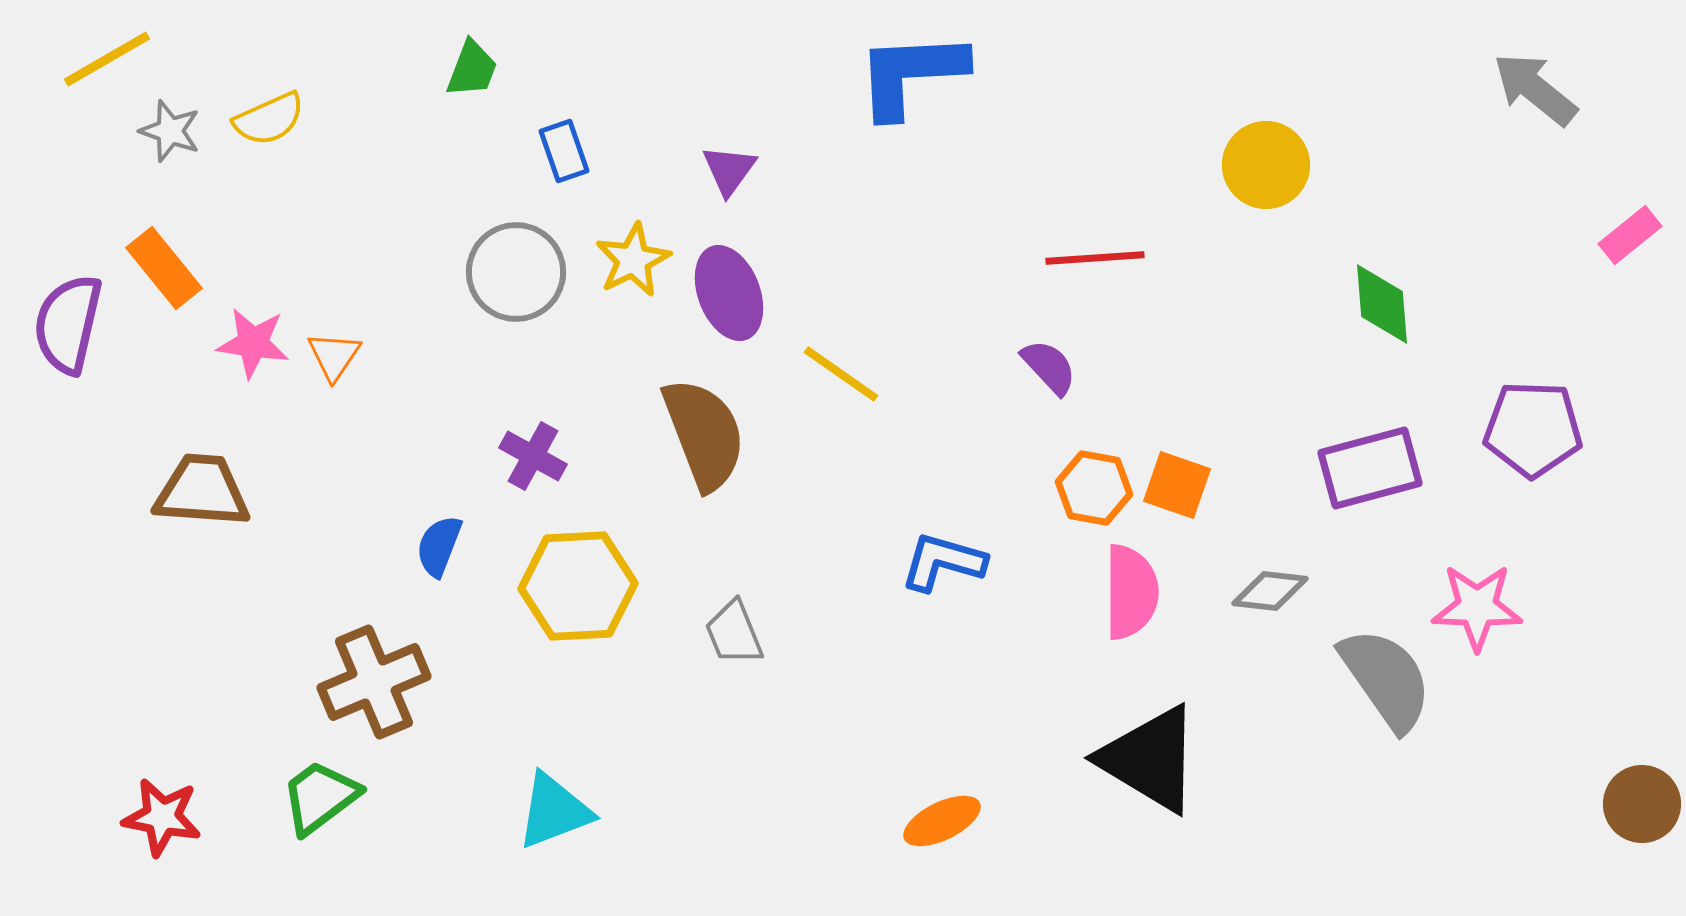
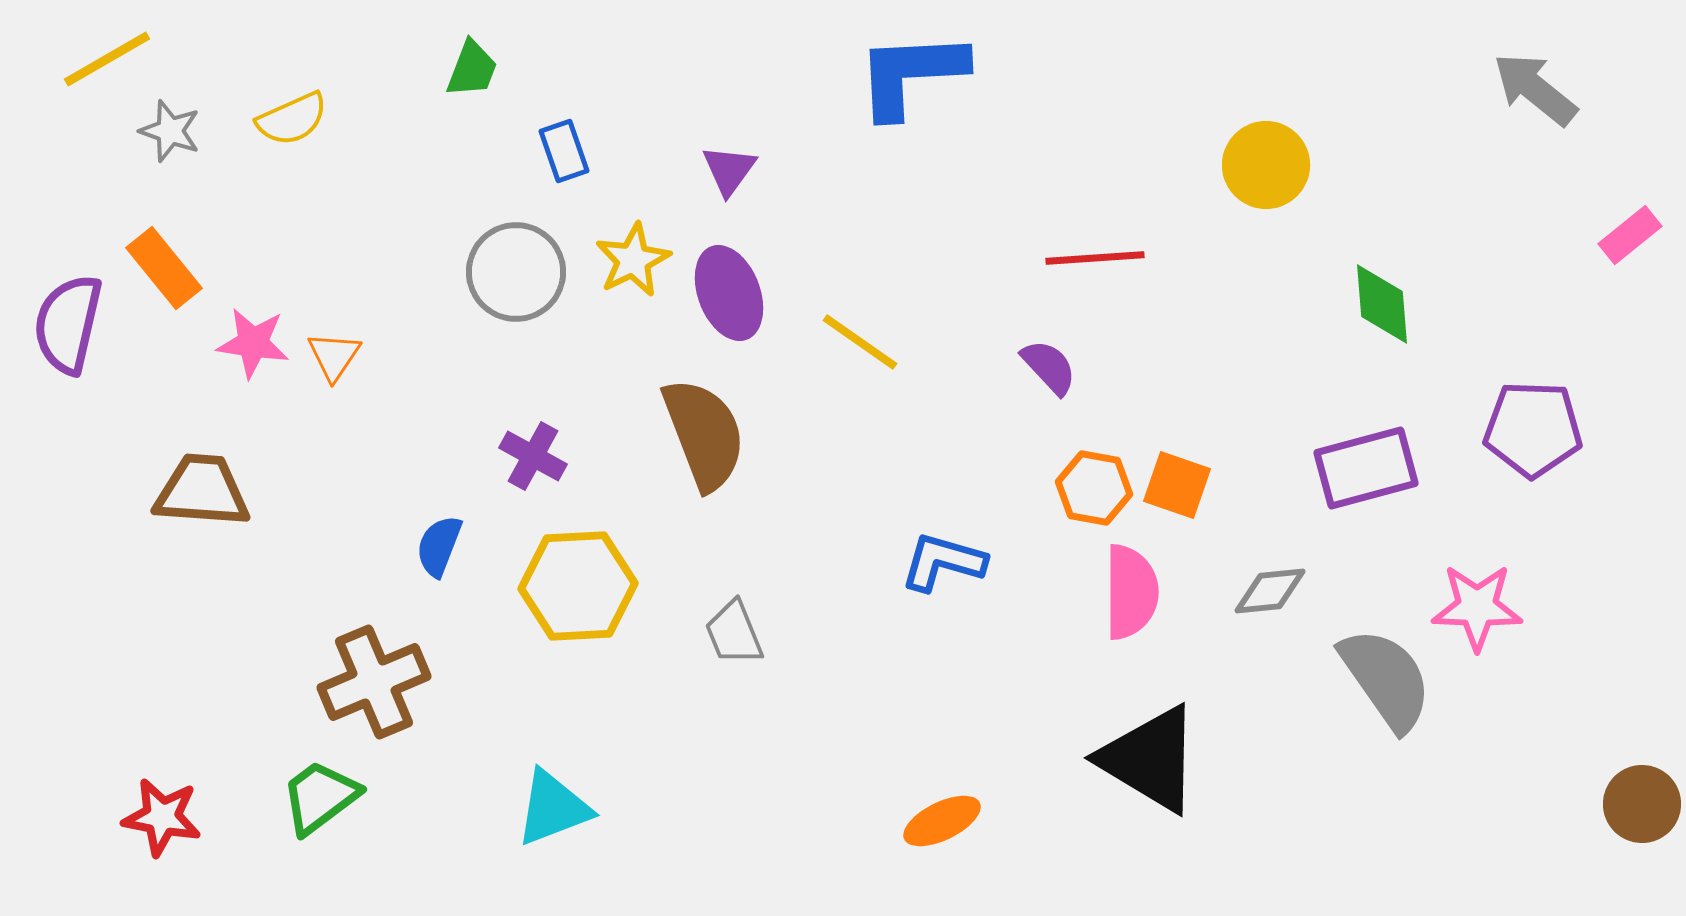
yellow semicircle at (269, 119): moved 23 px right
yellow line at (841, 374): moved 19 px right, 32 px up
purple rectangle at (1370, 468): moved 4 px left
gray diamond at (1270, 591): rotated 12 degrees counterclockwise
cyan triangle at (554, 811): moved 1 px left, 3 px up
